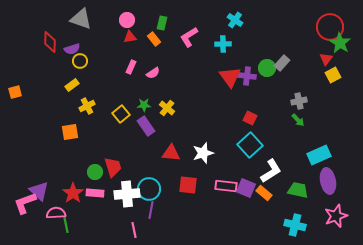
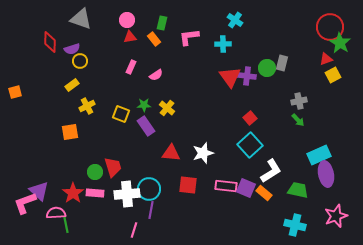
pink L-shape at (189, 37): rotated 25 degrees clockwise
red triangle at (326, 59): rotated 32 degrees clockwise
gray rectangle at (282, 63): rotated 28 degrees counterclockwise
pink semicircle at (153, 73): moved 3 px right, 2 px down
yellow square at (121, 114): rotated 30 degrees counterclockwise
red square at (250, 118): rotated 24 degrees clockwise
purple ellipse at (328, 181): moved 2 px left, 7 px up
pink line at (134, 230): rotated 28 degrees clockwise
